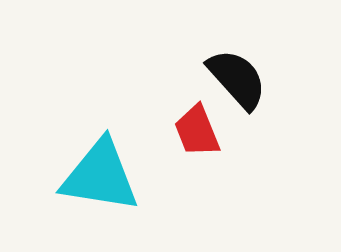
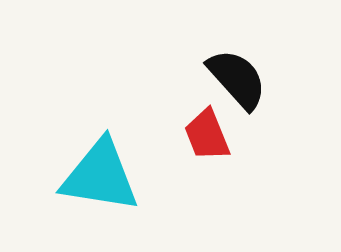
red trapezoid: moved 10 px right, 4 px down
